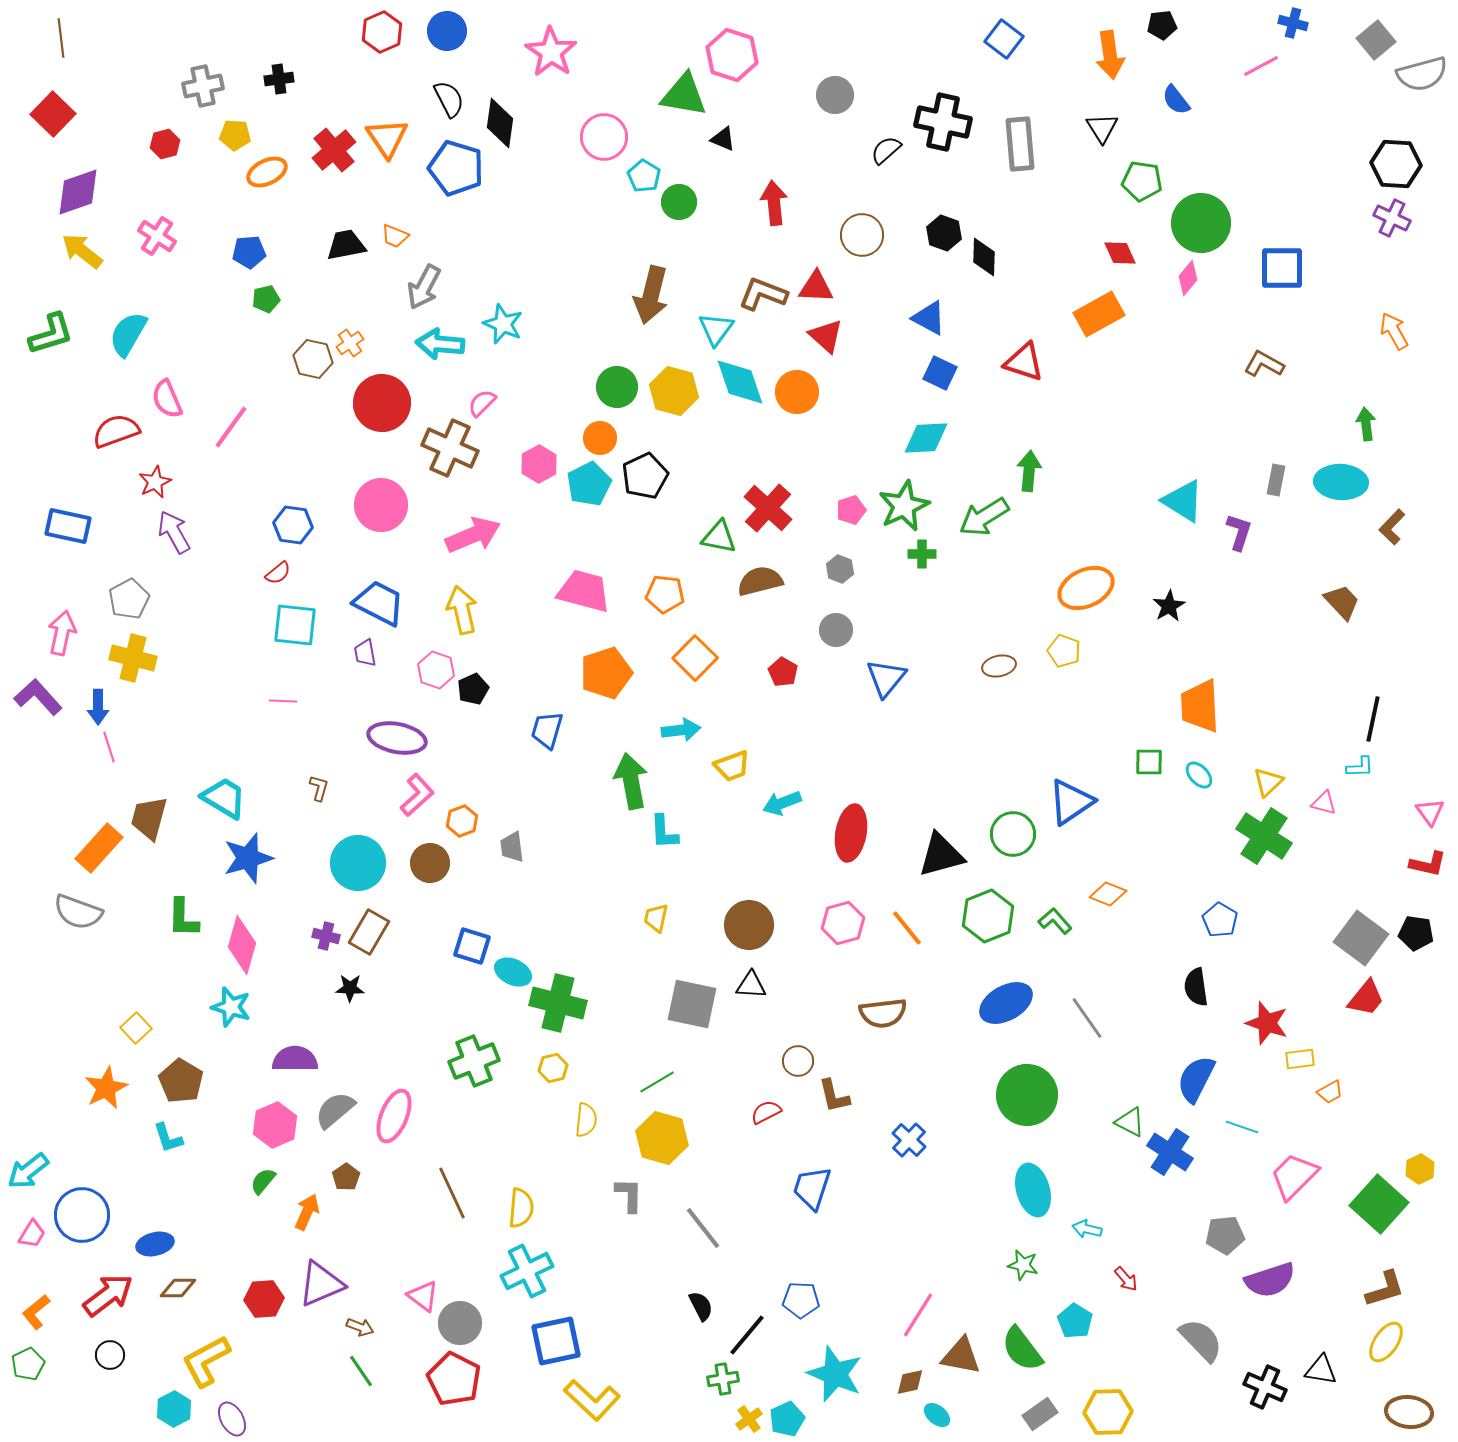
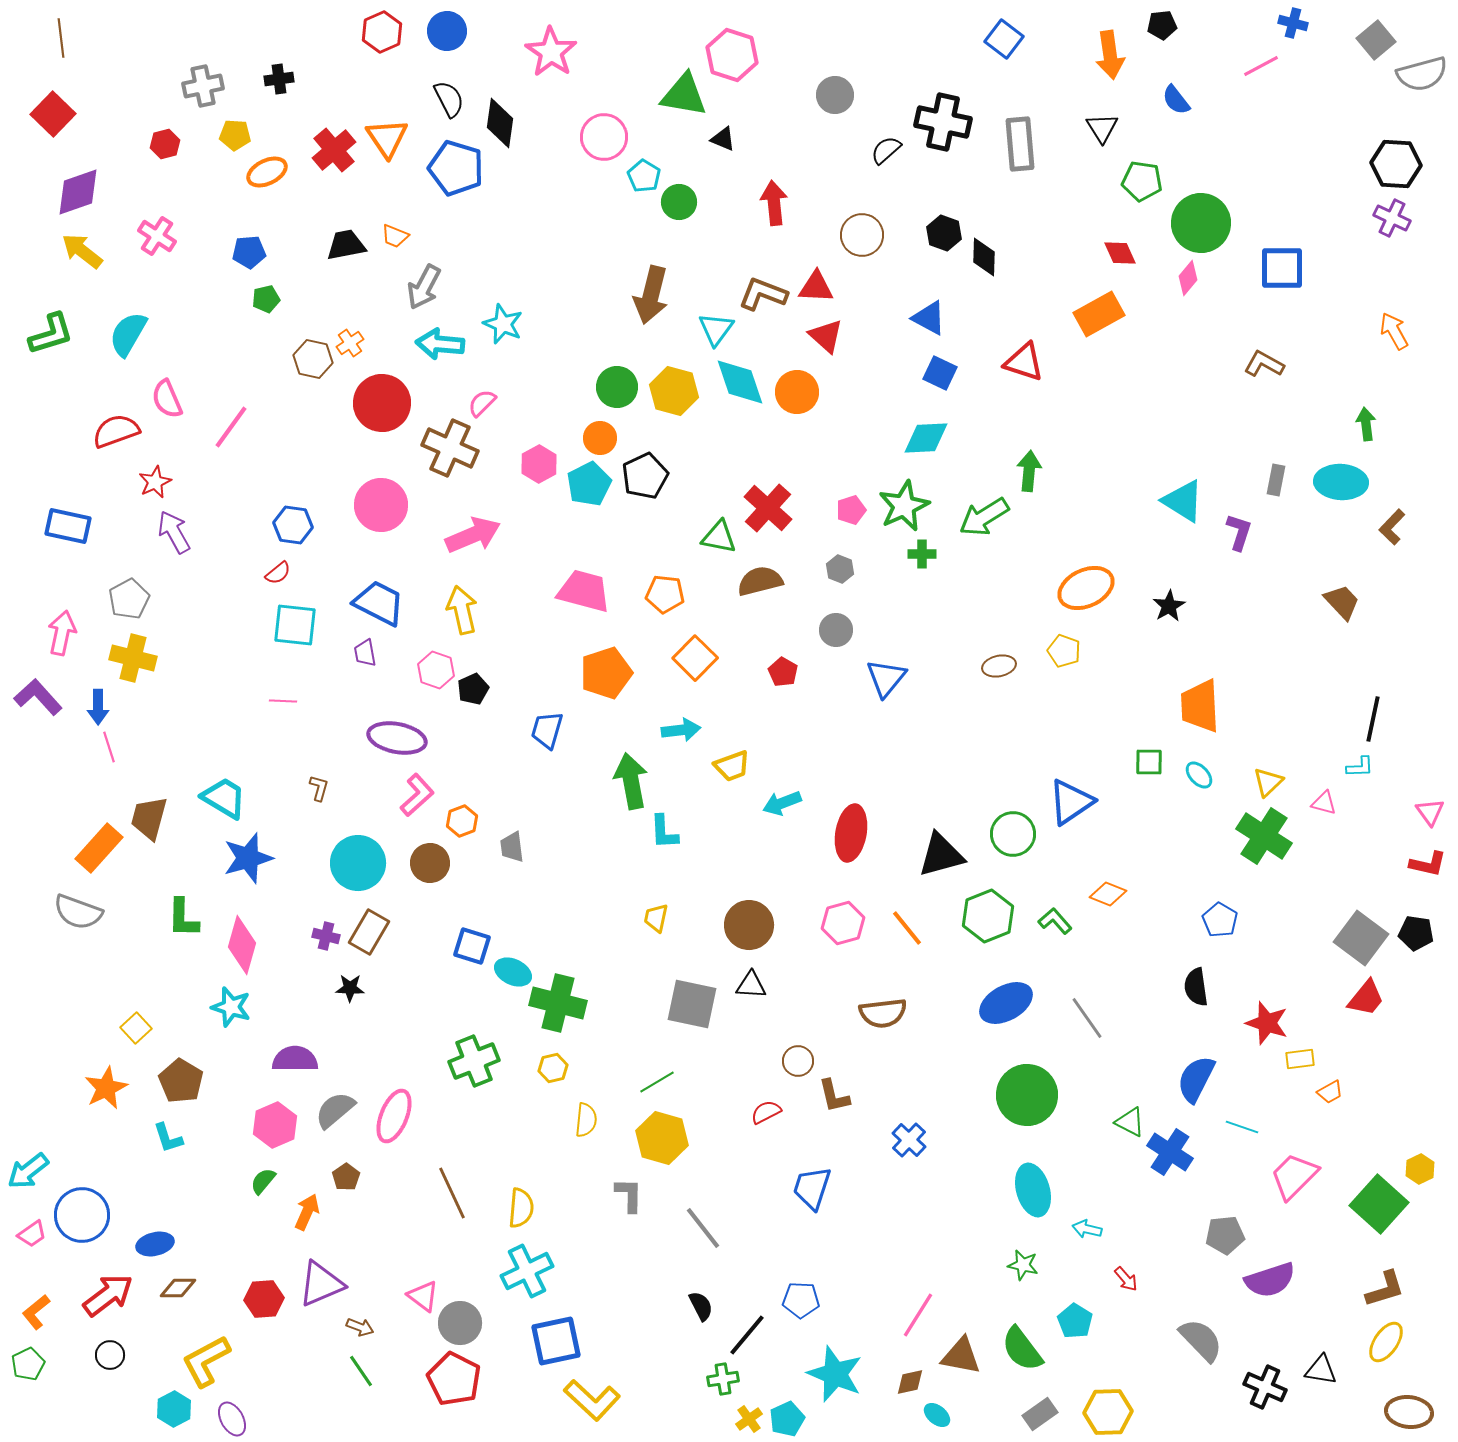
pink trapezoid at (32, 1234): rotated 24 degrees clockwise
